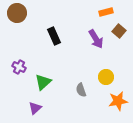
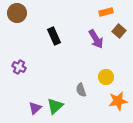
green triangle: moved 12 px right, 24 px down
